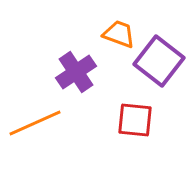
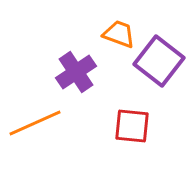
red square: moved 3 px left, 6 px down
